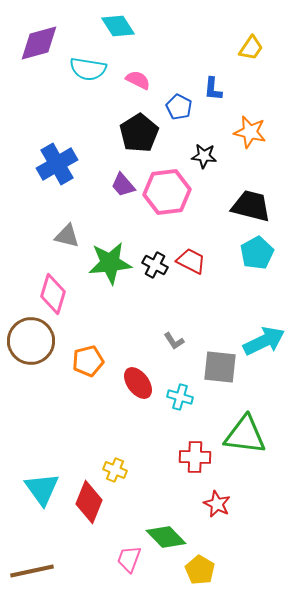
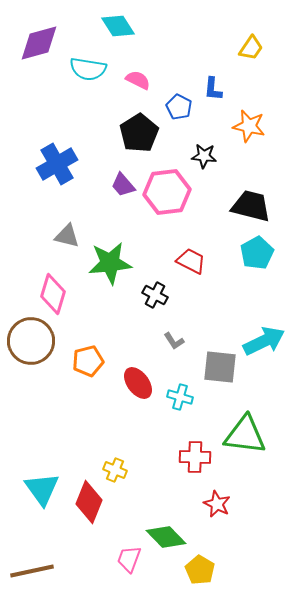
orange star: moved 1 px left, 6 px up
black cross: moved 30 px down
